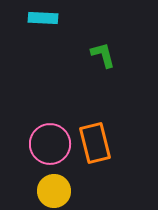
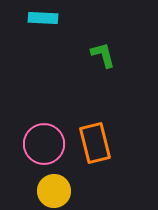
pink circle: moved 6 px left
